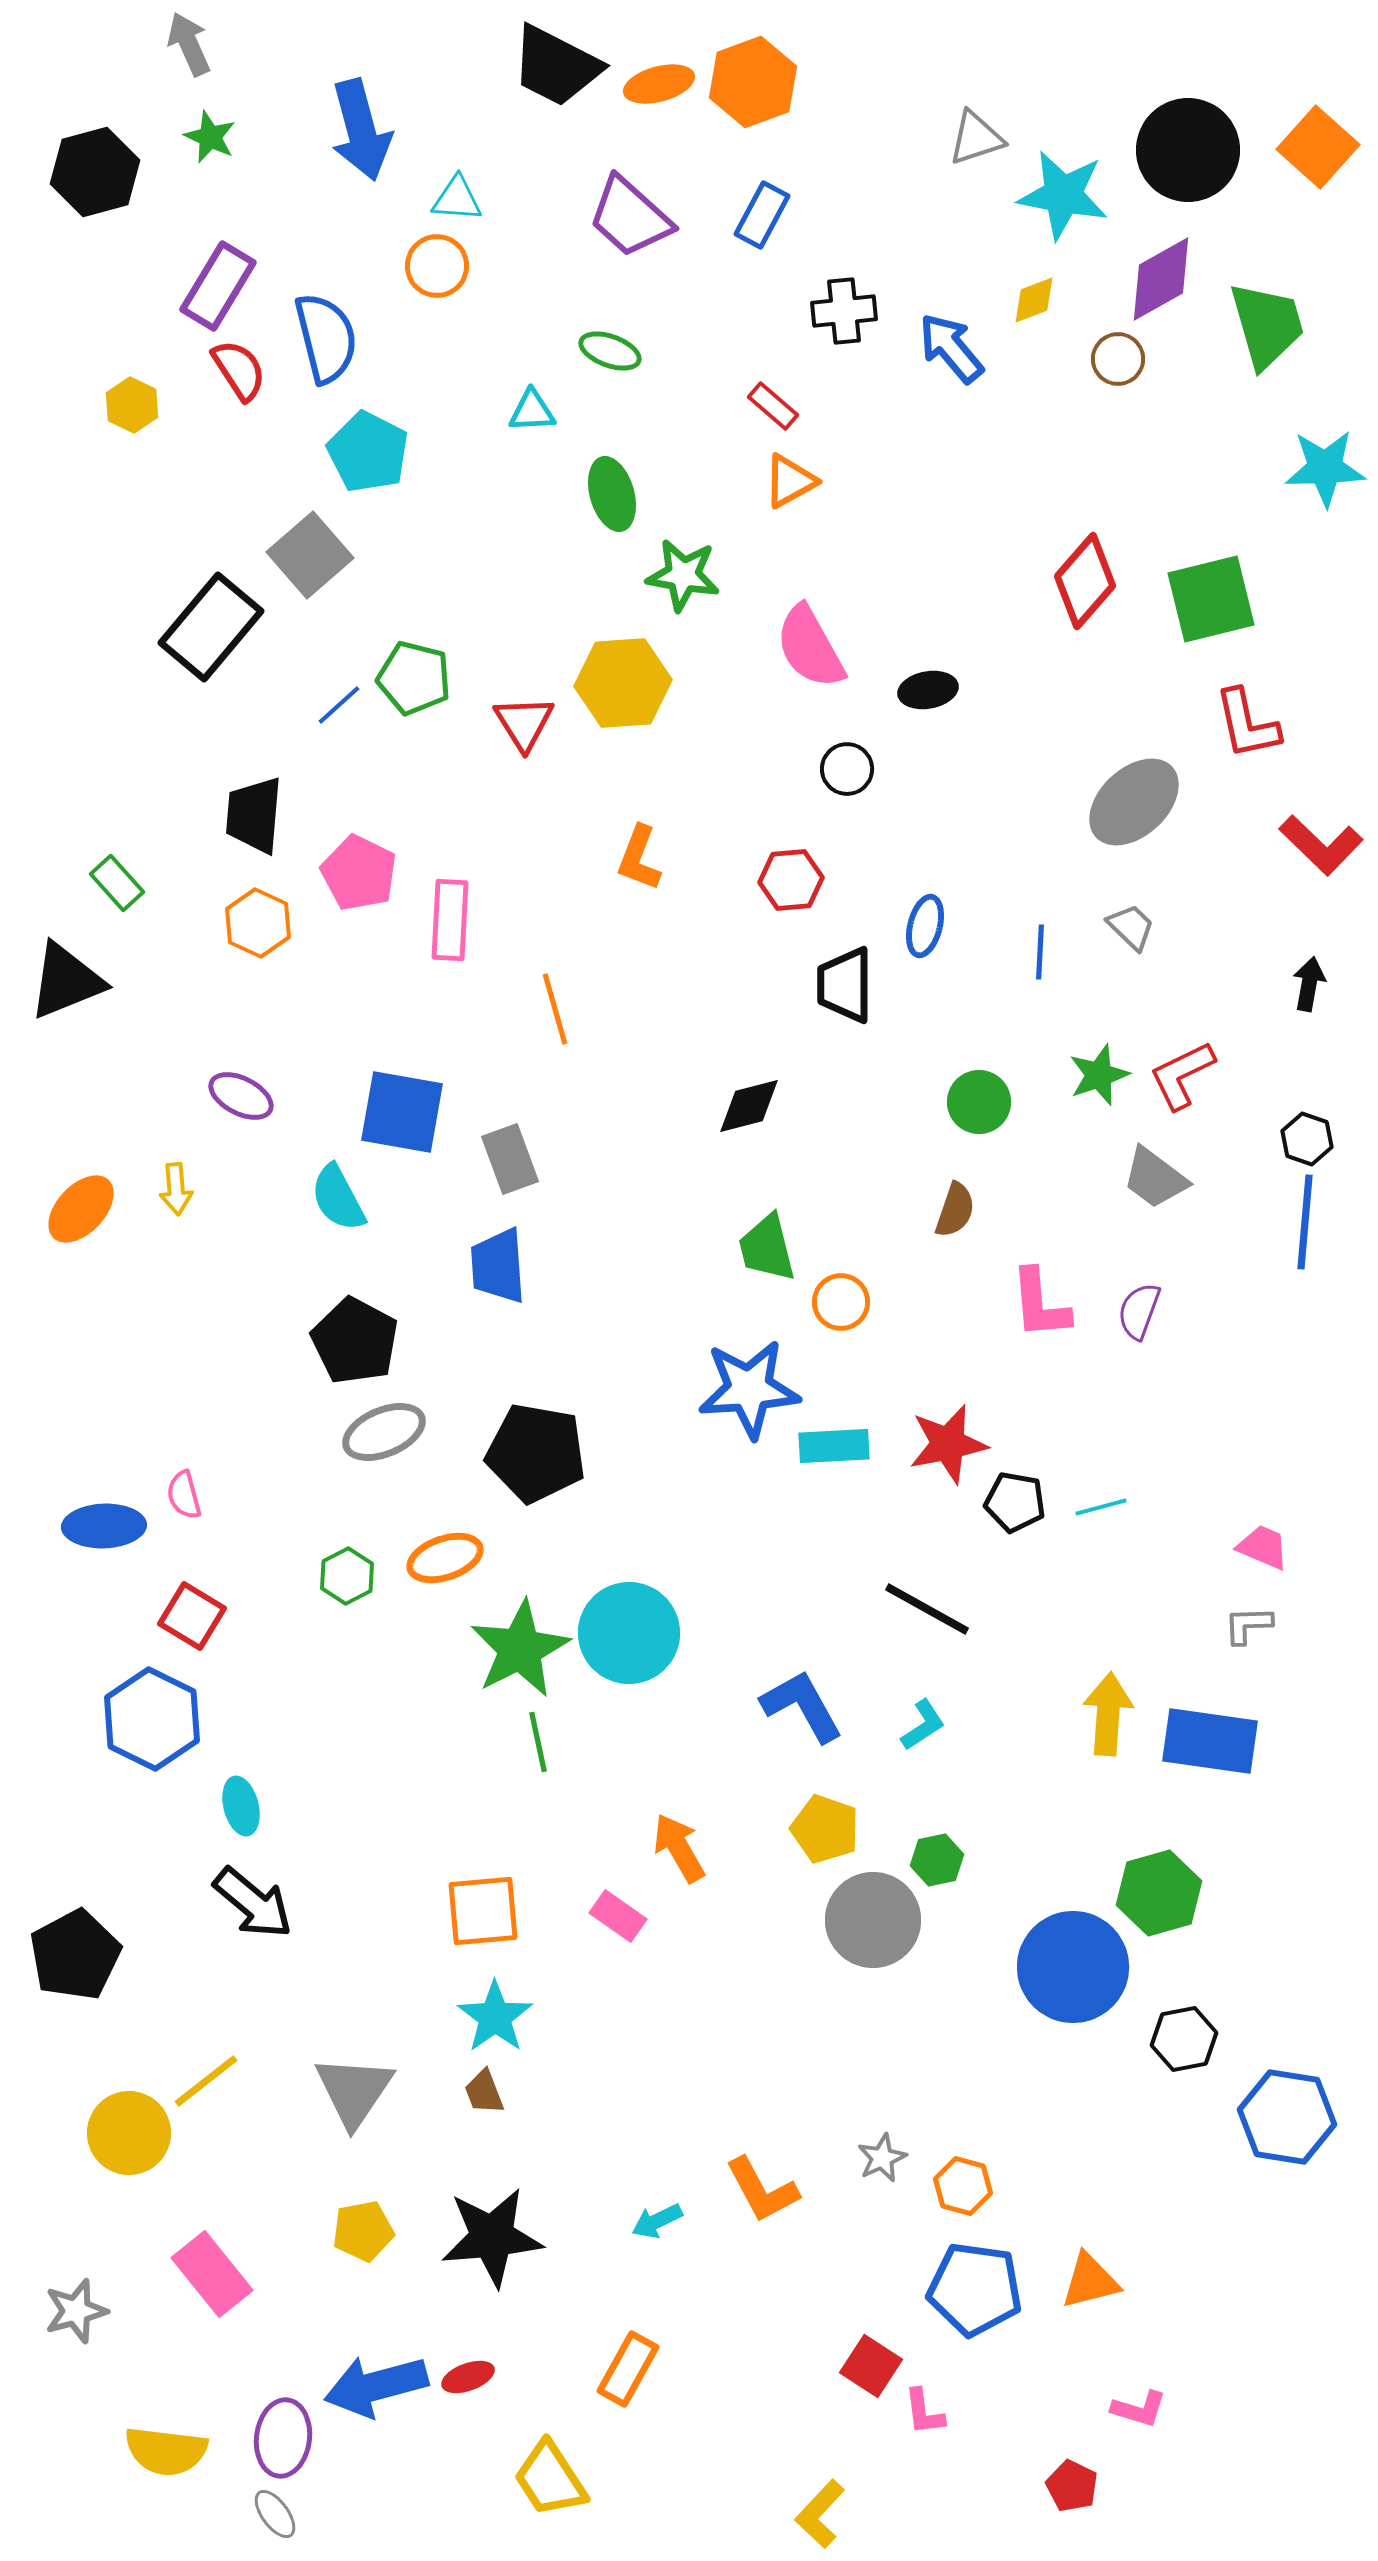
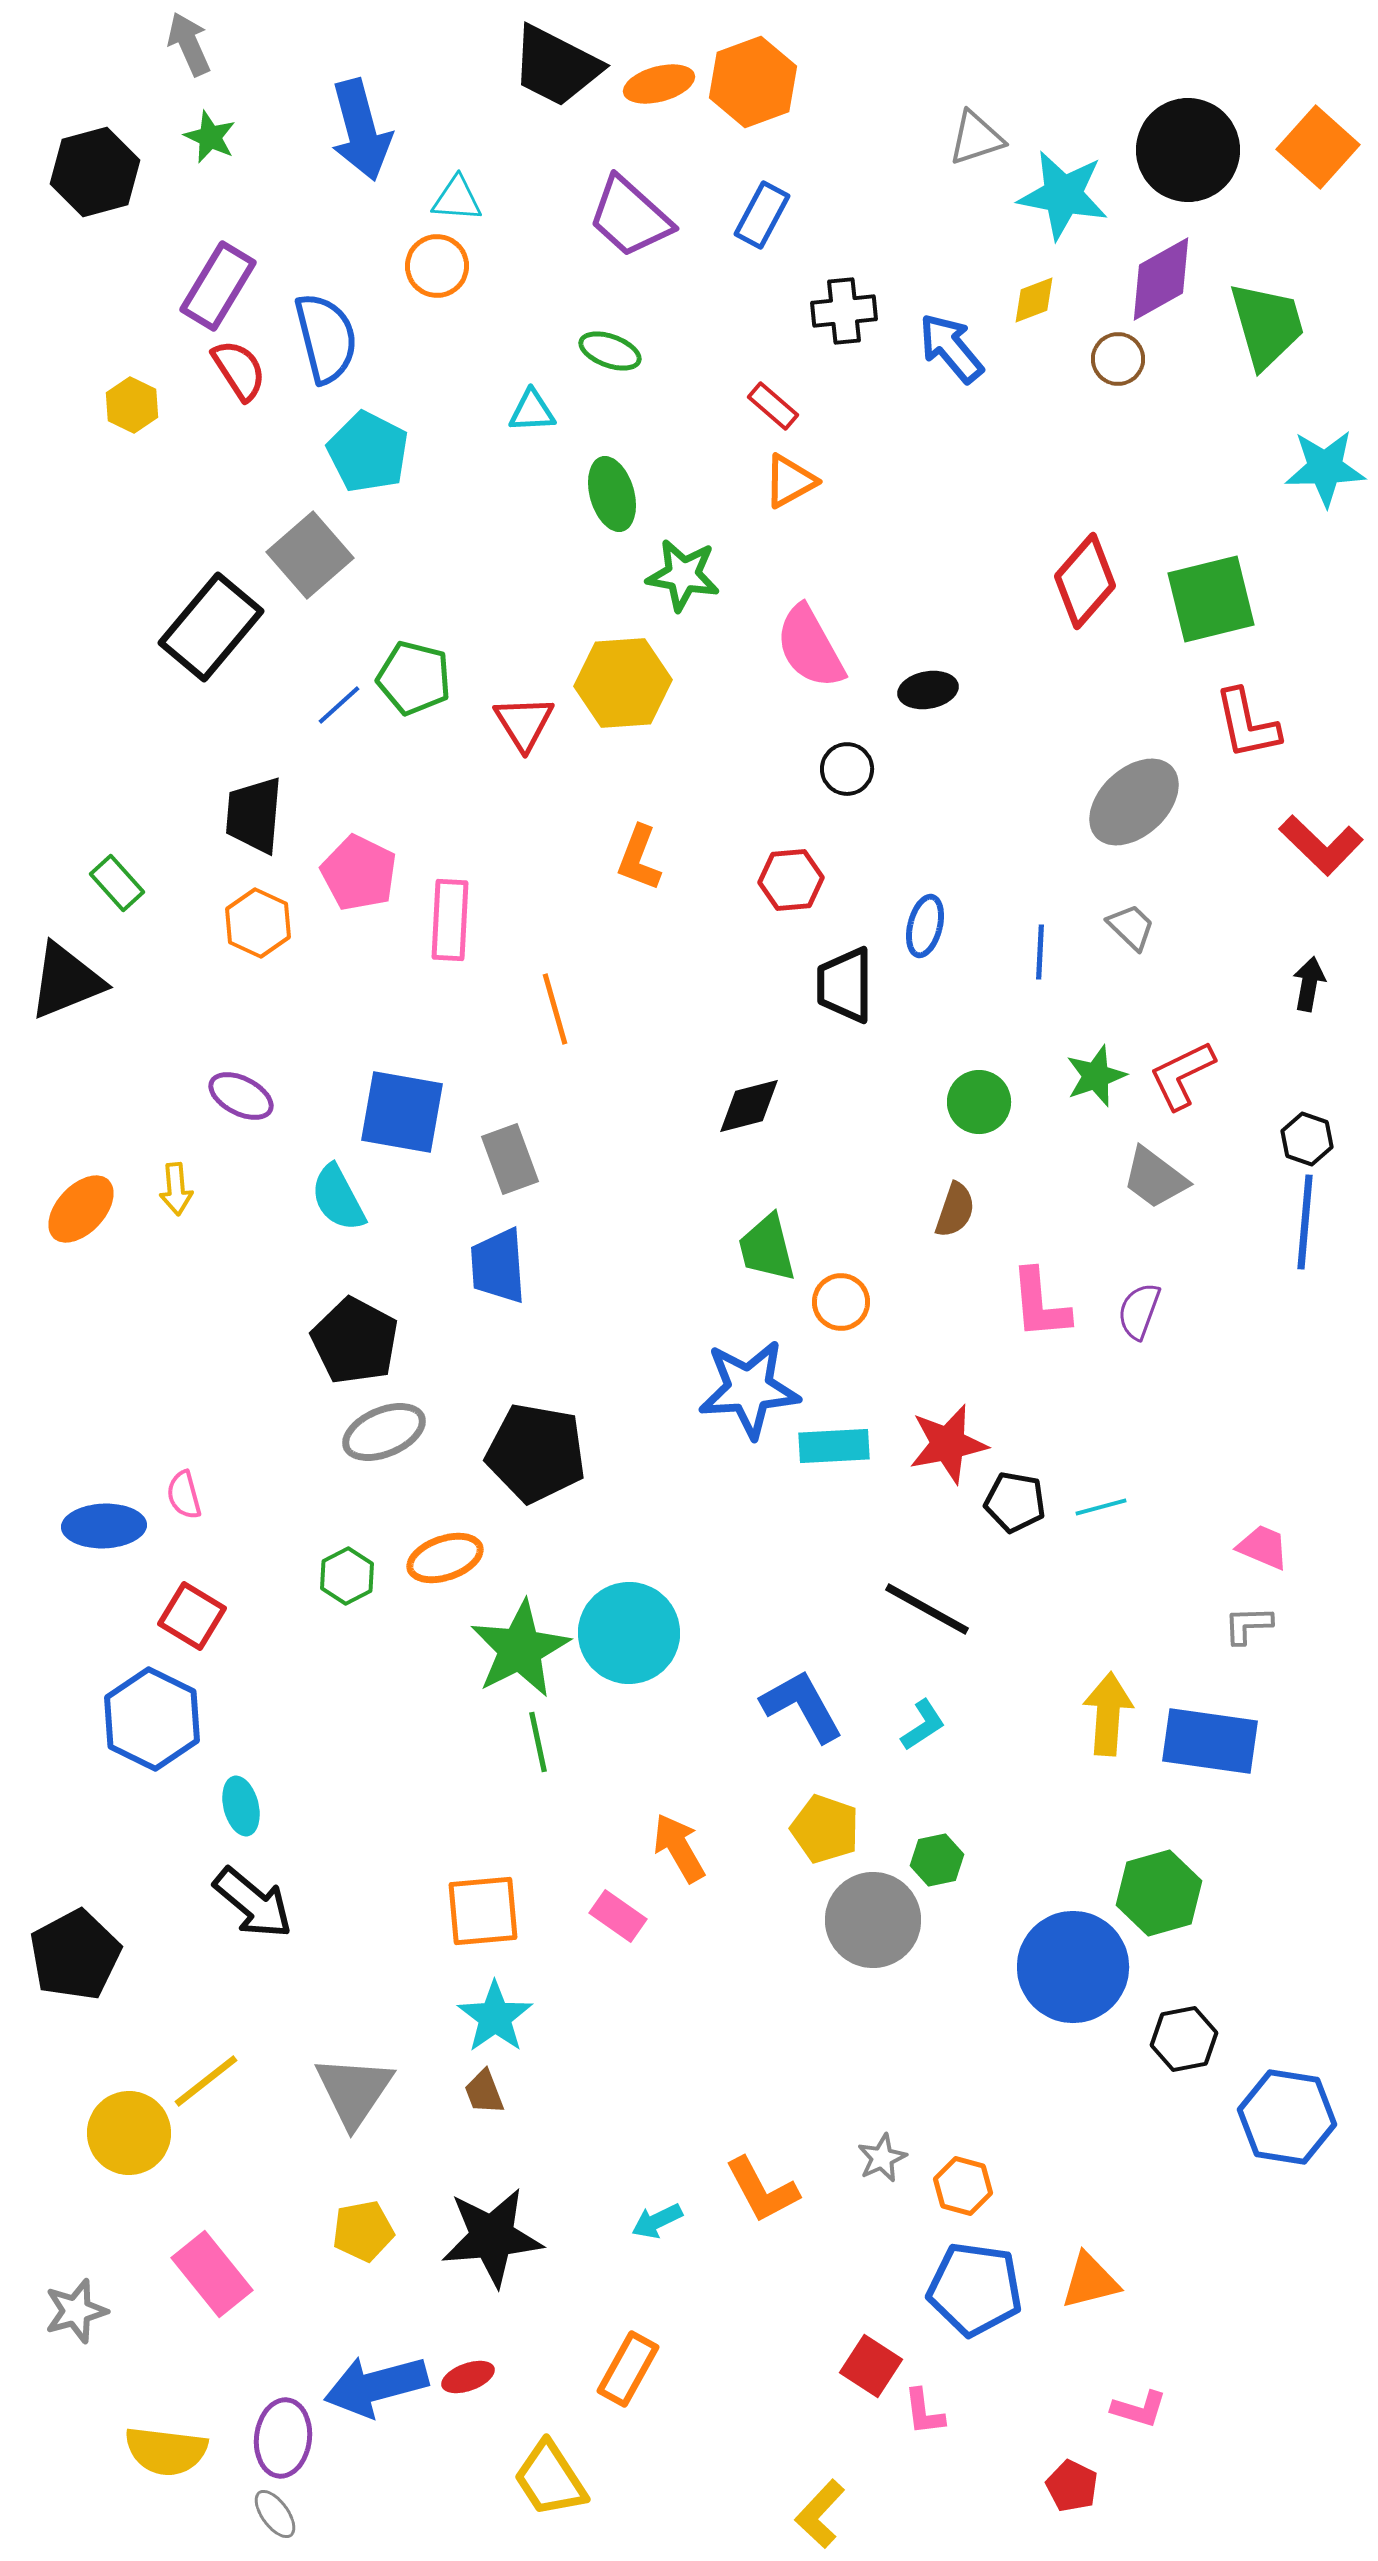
green star at (1099, 1075): moved 3 px left, 1 px down
